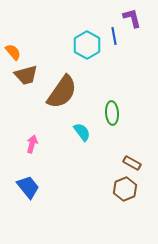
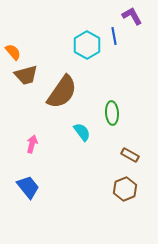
purple L-shape: moved 2 px up; rotated 15 degrees counterclockwise
brown rectangle: moved 2 px left, 8 px up
